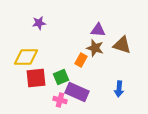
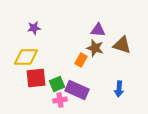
purple star: moved 5 px left, 5 px down
green square: moved 4 px left, 7 px down
purple rectangle: moved 2 px up
pink cross: rotated 24 degrees counterclockwise
